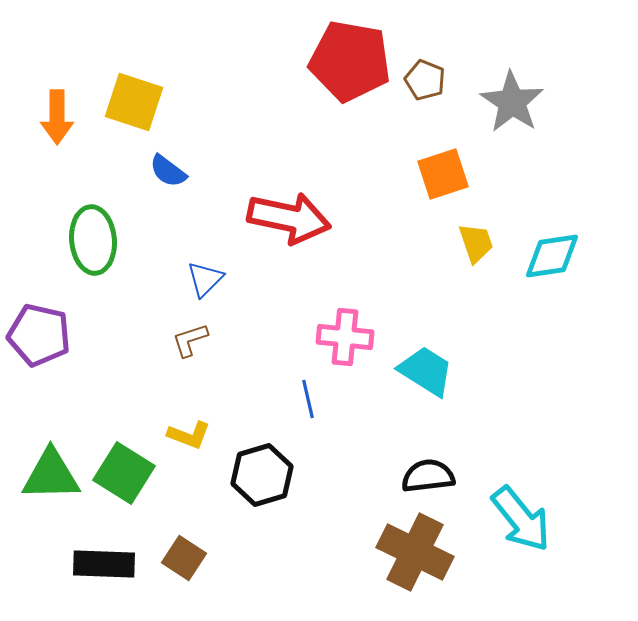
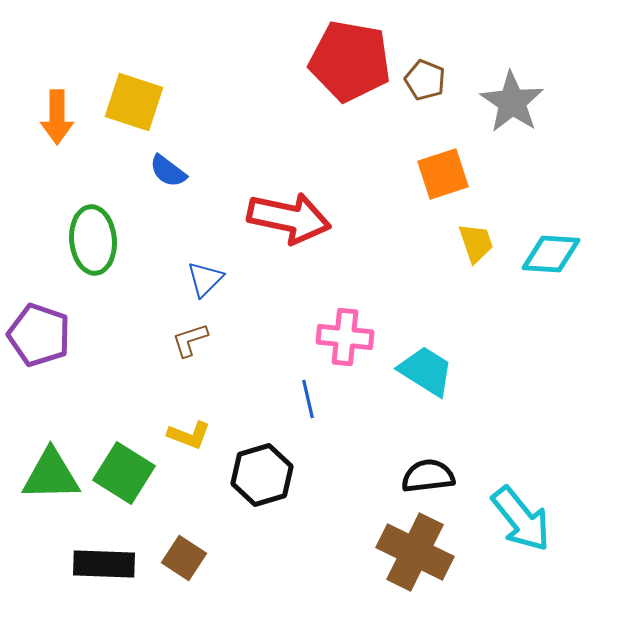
cyan diamond: moved 1 px left, 2 px up; rotated 12 degrees clockwise
purple pentagon: rotated 6 degrees clockwise
